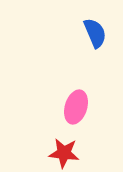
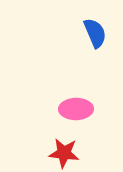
pink ellipse: moved 2 px down; rotated 72 degrees clockwise
